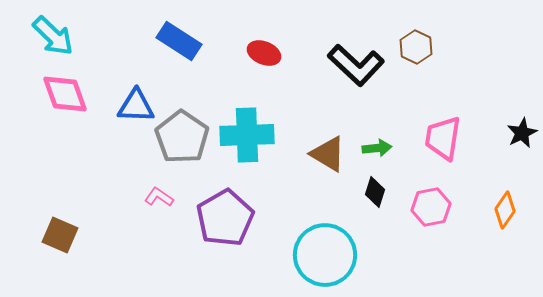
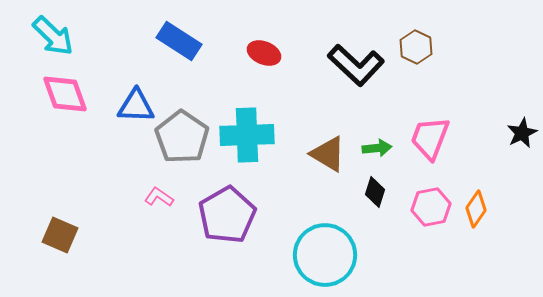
pink trapezoid: moved 13 px left; rotated 12 degrees clockwise
orange diamond: moved 29 px left, 1 px up
purple pentagon: moved 2 px right, 3 px up
